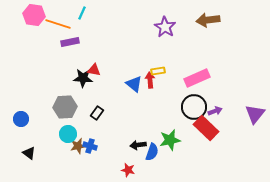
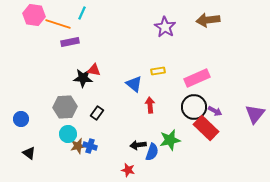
red arrow: moved 25 px down
purple arrow: rotated 48 degrees clockwise
